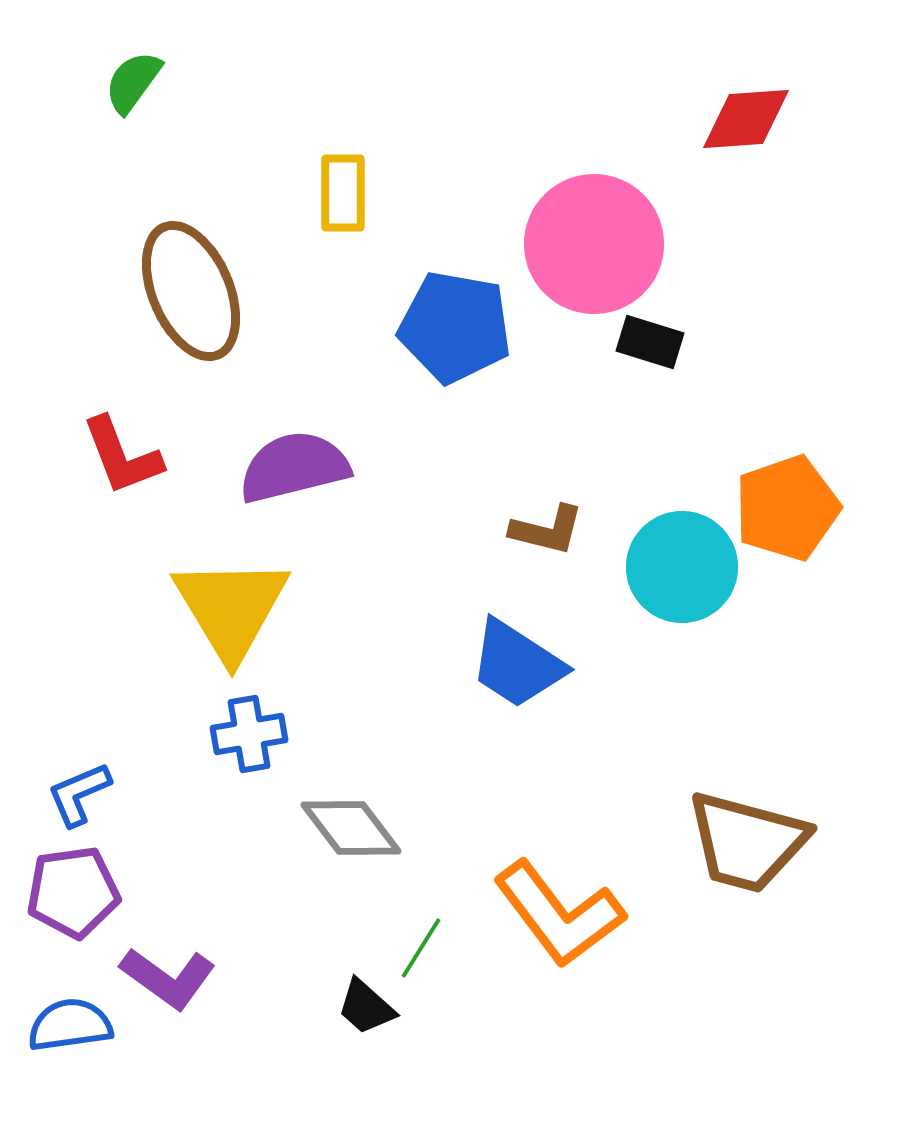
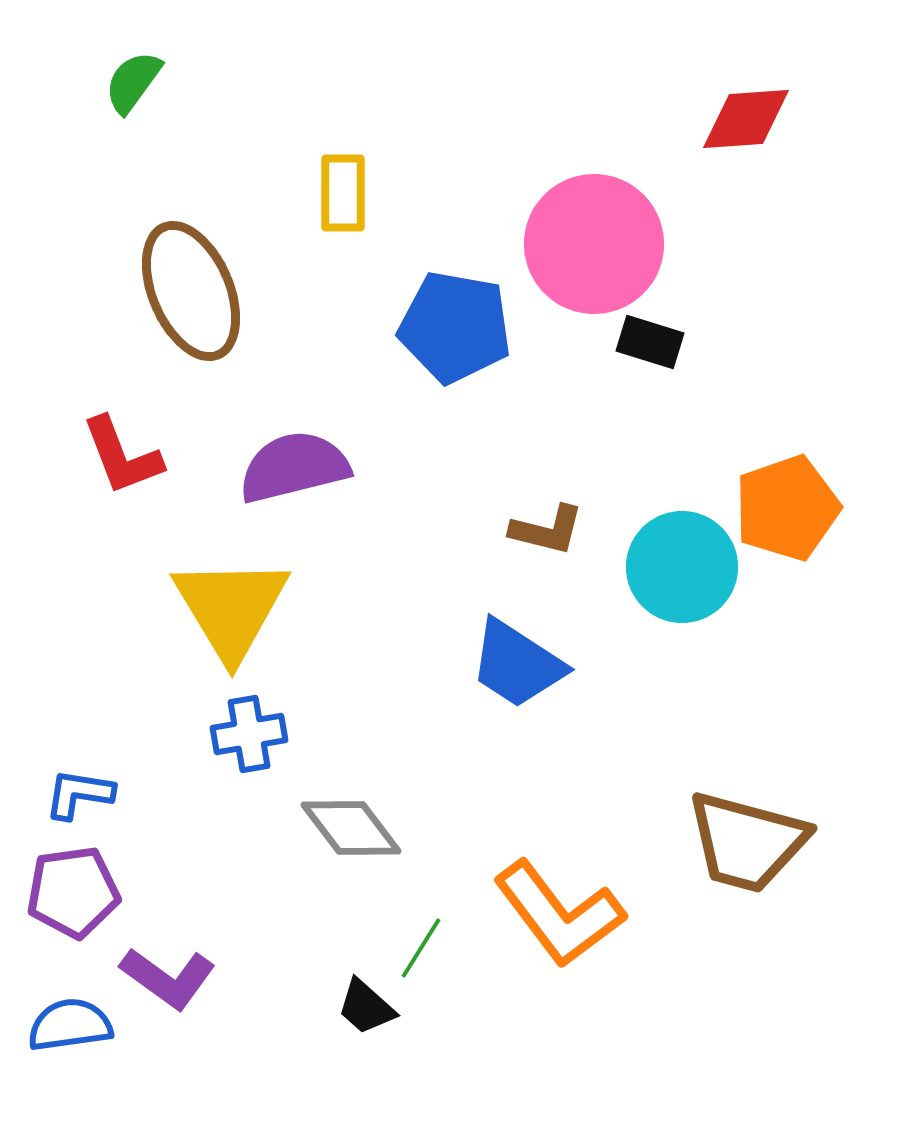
blue L-shape: rotated 32 degrees clockwise
